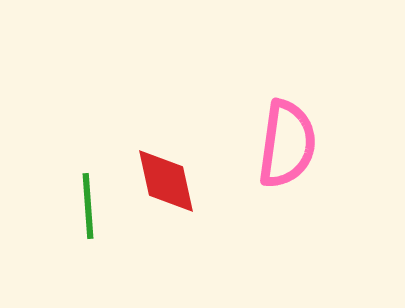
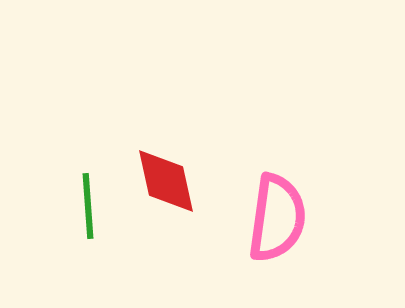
pink semicircle: moved 10 px left, 74 px down
